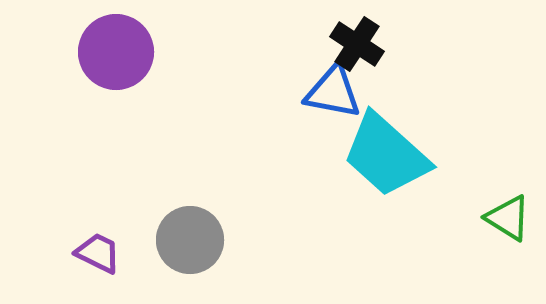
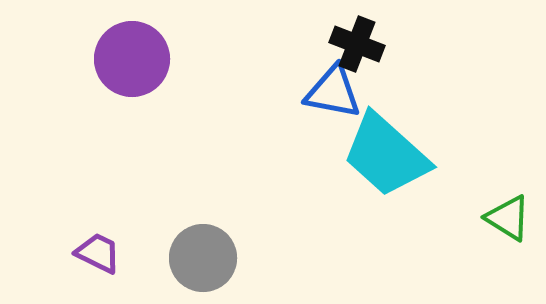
black cross: rotated 12 degrees counterclockwise
purple circle: moved 16 px right, 7 px down
gray circle: moved 13 px right, 18 px down
